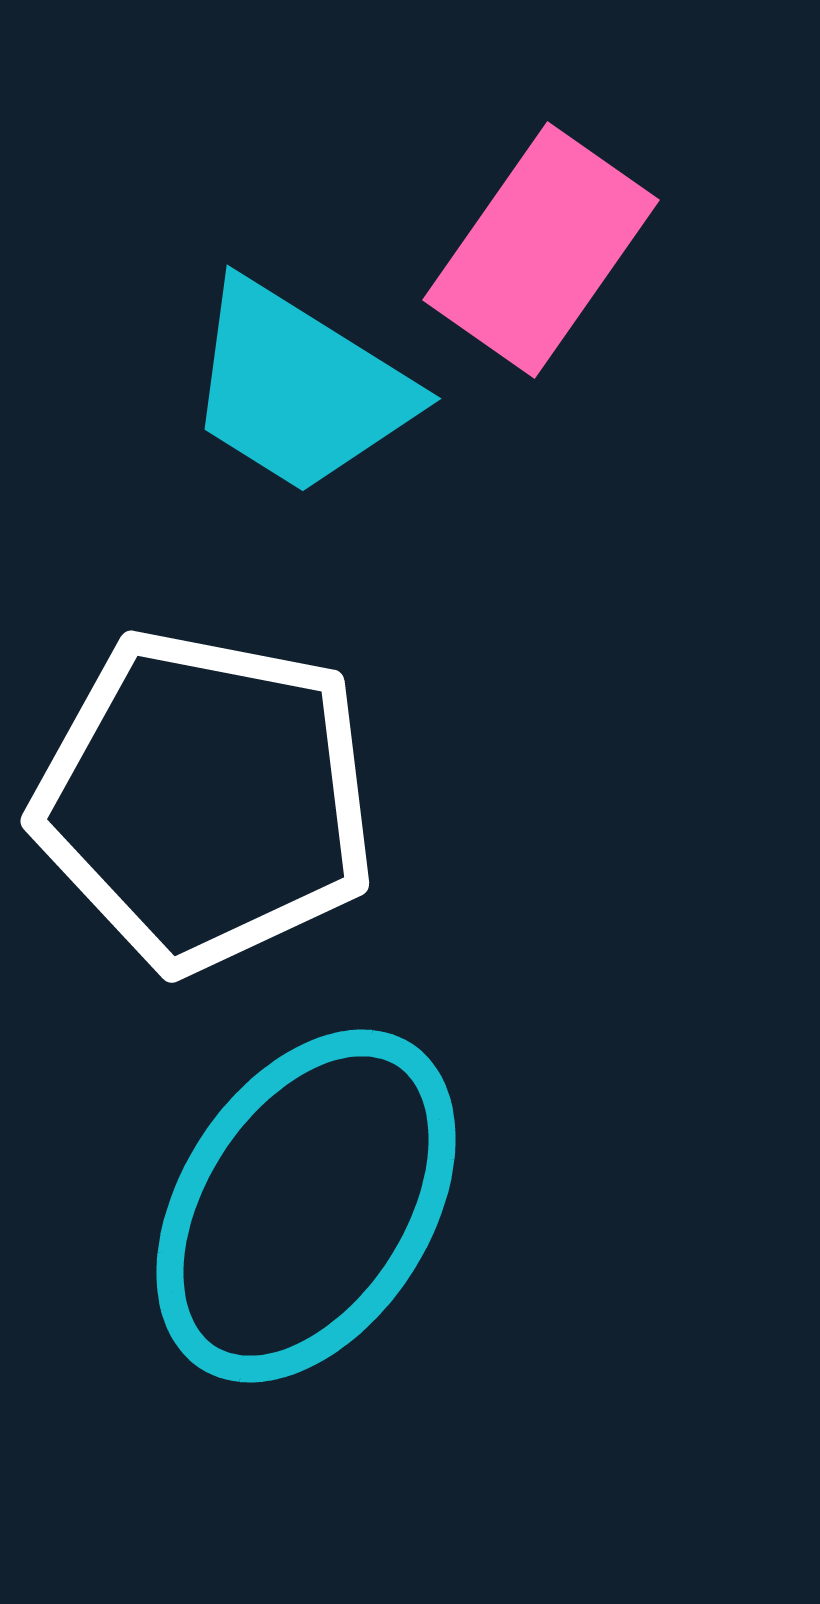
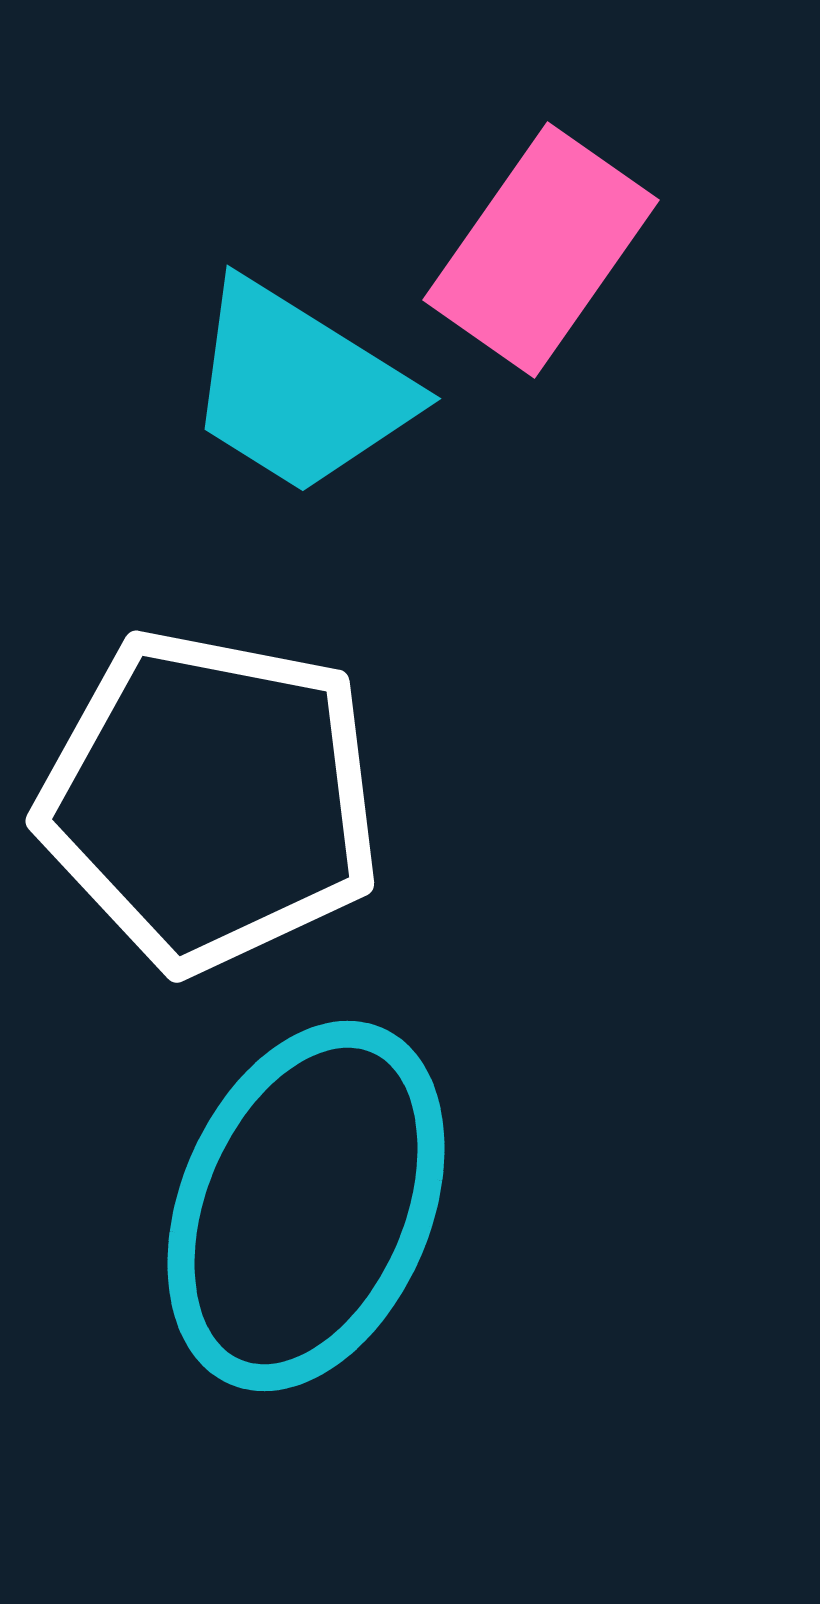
white pentagon: moved 5 px right
cyan ellipse: rotated 10 degrees counterclockwise
